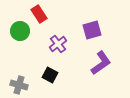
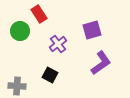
gray cross: moved 2 px left, 1 px down; rotated 12 degrees counterclockwise
